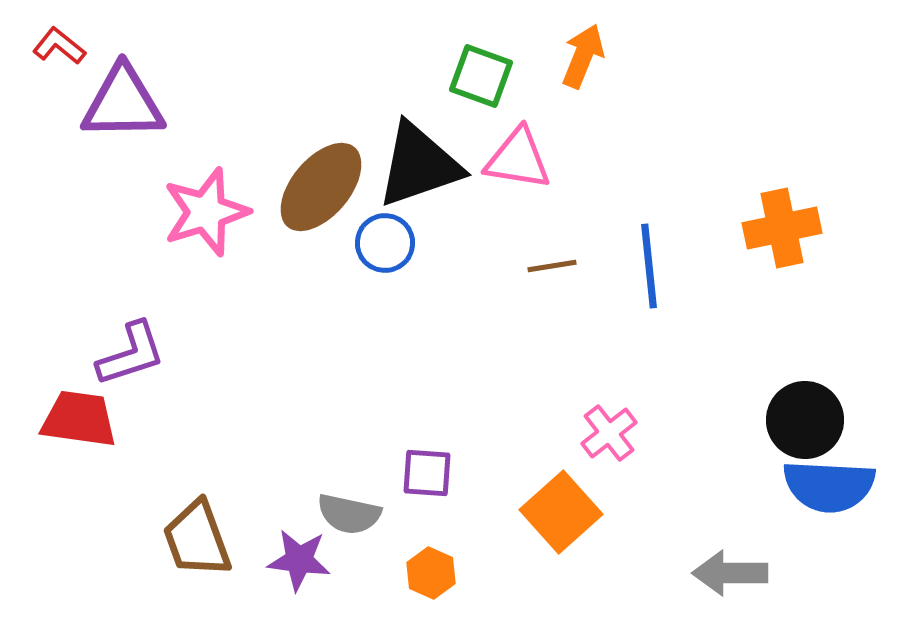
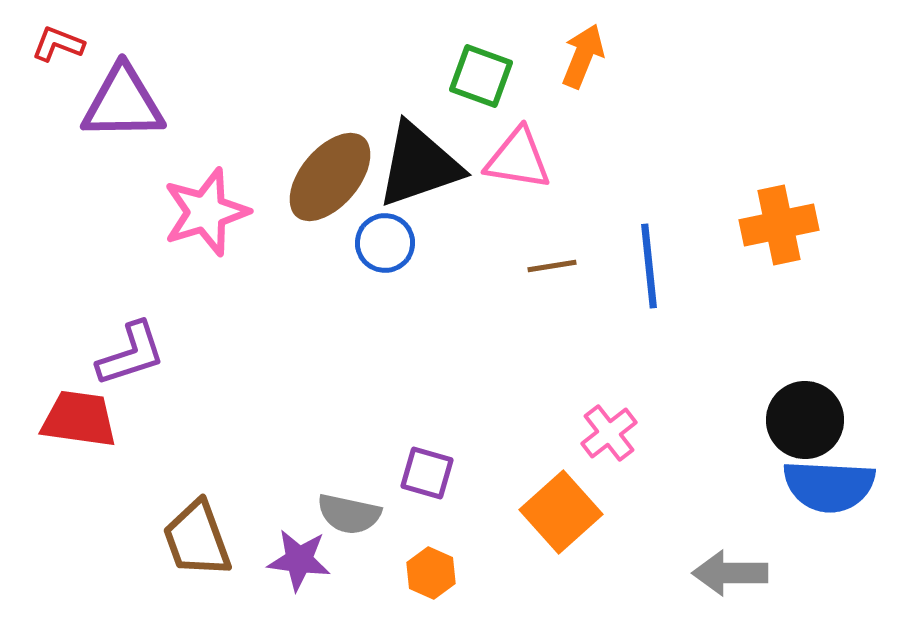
red L-shape: moved 1 px left, 2 px up; rotated 18 degrees counterclockwise
brown ellipse: moved 9 px right, 10 px up
orange cross: moved 3 px left, 3 px up
purple square: rotated 12 degrees clockwise
